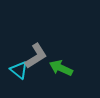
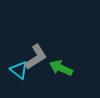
gray L-shape: moved 1 px down
